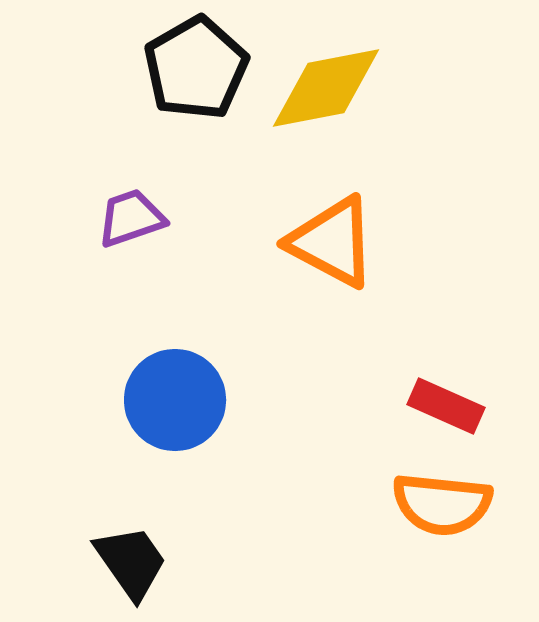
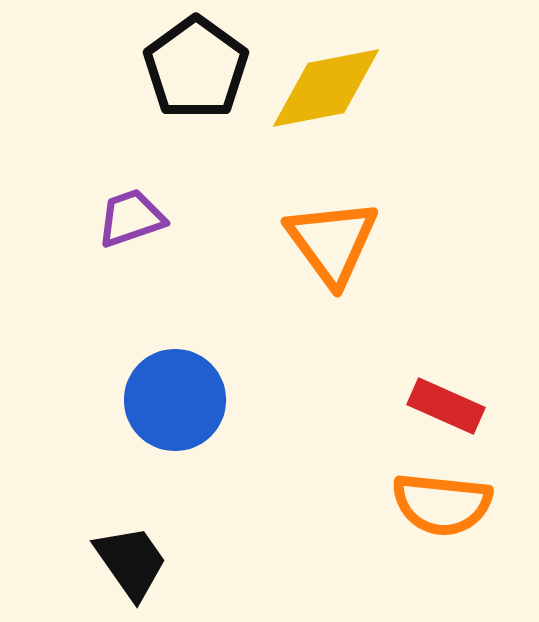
black pentagon: rotated 6 degrees counterclockwise
orange triangle: rotated 26 degrees clockwise
